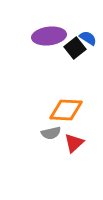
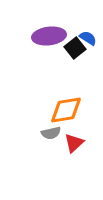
orange diamond: rotated 12 degrees counterclockwise
